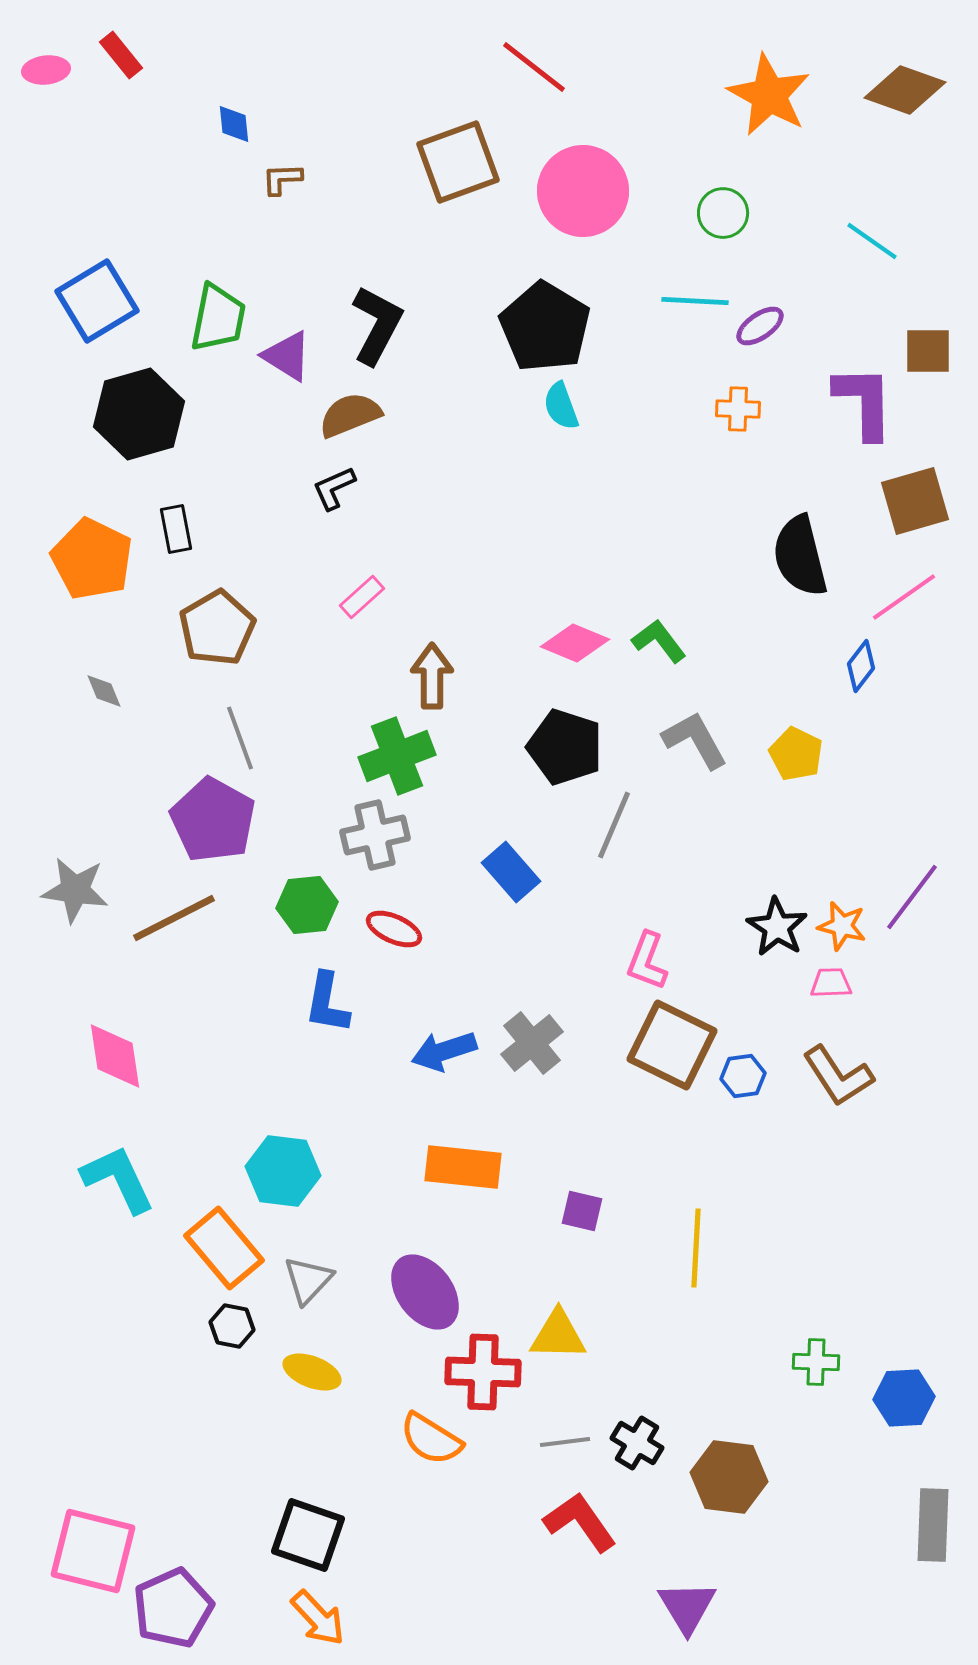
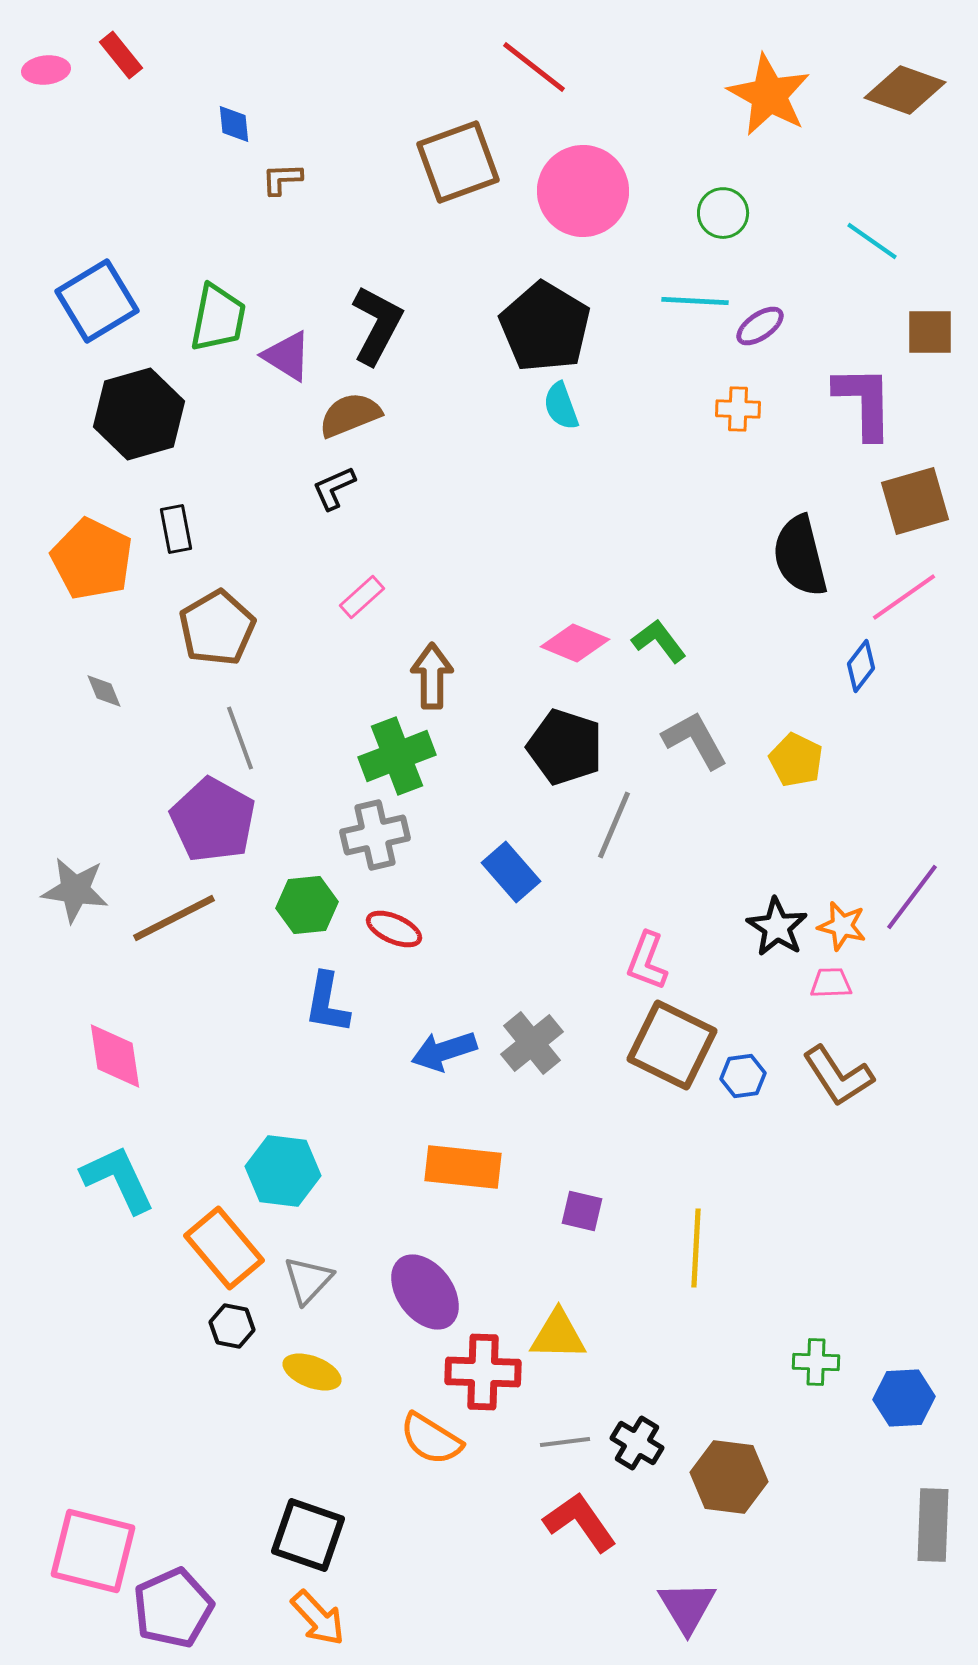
brown square at (928, 351): moved 2 px right, 19 px up
yellow pentagon at (796, 754): moved 6 px down
